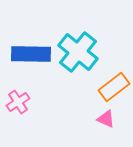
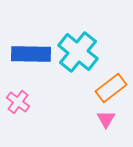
orange rectangle: moved 3 px left, 1 px down
pink cross: rotated 20 degrees counterclockwise
pink triangle: rotated 36 degrees clockwise
